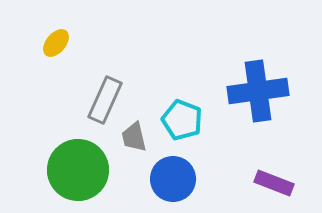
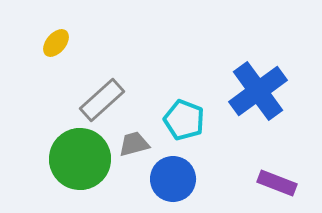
blue cross: rotated 28 degrees counterclockwise
gray rectangle: moved 3 px left; rotated 24 degrees clockwise
cyan pentagon: moved 2 px right
gray trapezoid: moved 7 px down; rotated 88 degrees clockwise
green circle: moved 2 px right, 11 px up
purple rectangle: moved 3 px right
